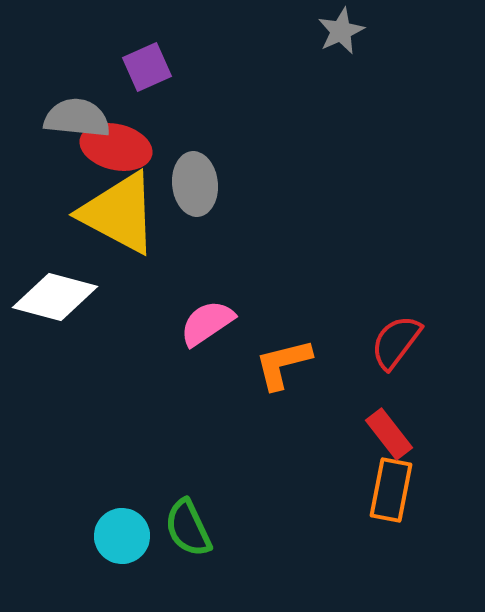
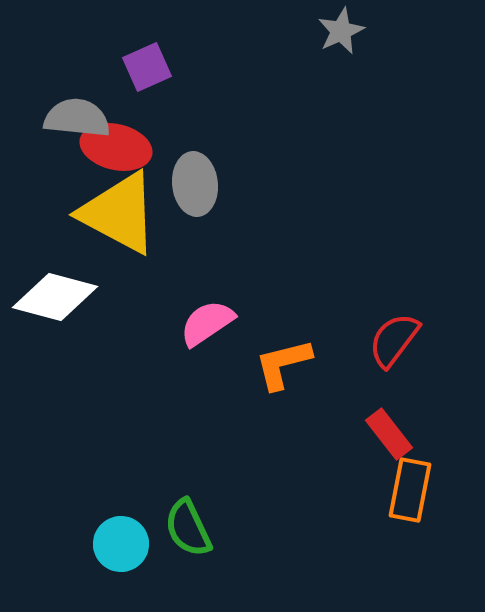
red semicircle: moved 2 px left, 2 px up
orange rectangle: moved 19 px right
cyan circle: moved 1 px left, 8 px down
